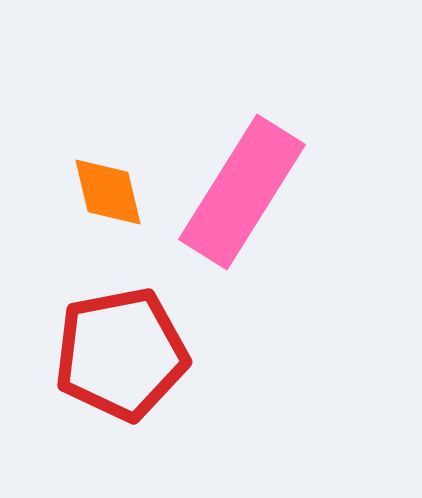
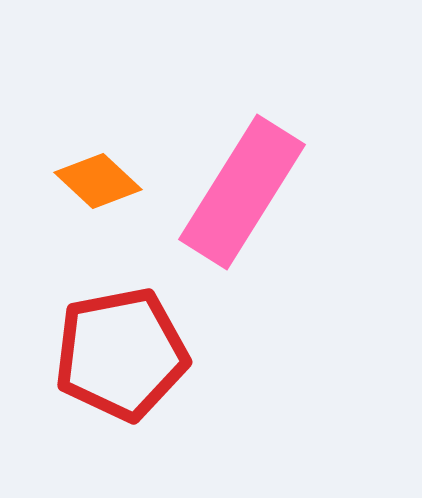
orange diamond: moved 10 px left, 11 px up; rotated 34 degrees counterclockwise
